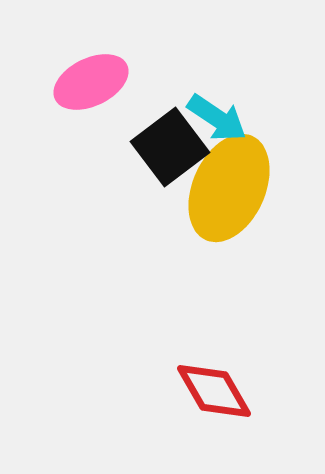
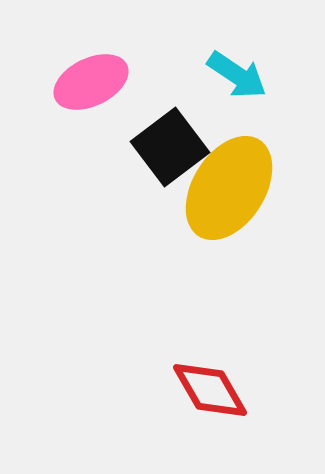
cyan arrow: moved 20 px right, 43 px up
yellow ellipse: rotated 8 degrees clockwise
red diamond: moved 4 px left, 1 px up
